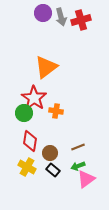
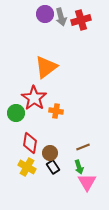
purple circle: moved 2 px right, 1 px down
green circle: moved 8 px left
red diamond: moved 2 px down
brown line: moved 5 px right
green arrow: moved 1 px right, 1 px down; rotated 88 degrees counterclockwise
black rectangle: moved 3 px up; rotated 16 degrees clockwise
pink triangle: moved 1 px right, 3 px down; rotated 24 degrees counterclockwise
